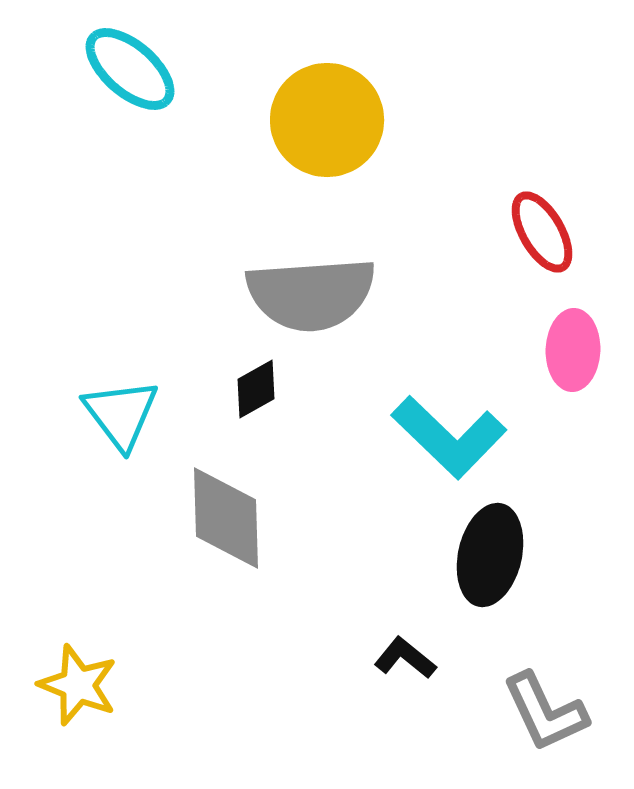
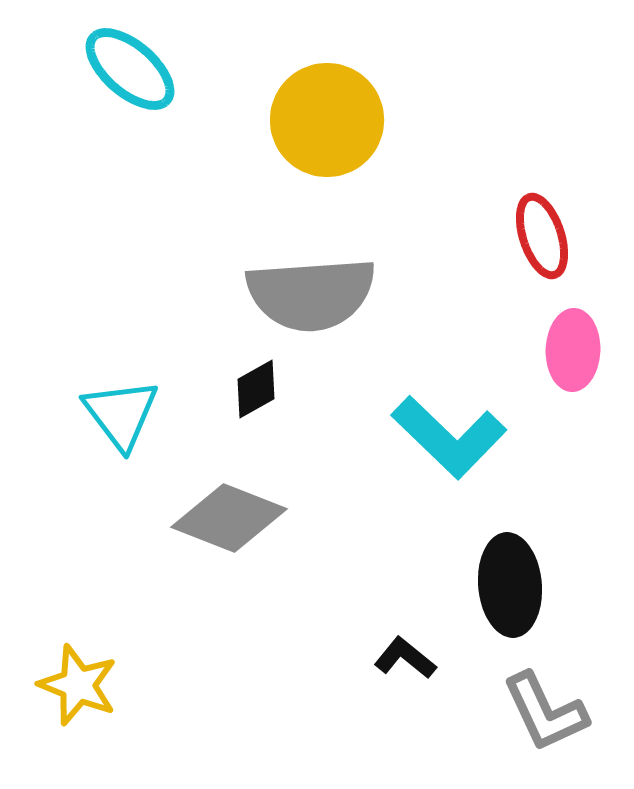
red ellipse: moved 4 px down; rotated 12 degrees clockwise
gray diamond: moved 3 px right; rotated 67 degrees counterclockwise
black ellipse: moved 20 px right, 30 px down; rotated 18 degrees counterclockwise
